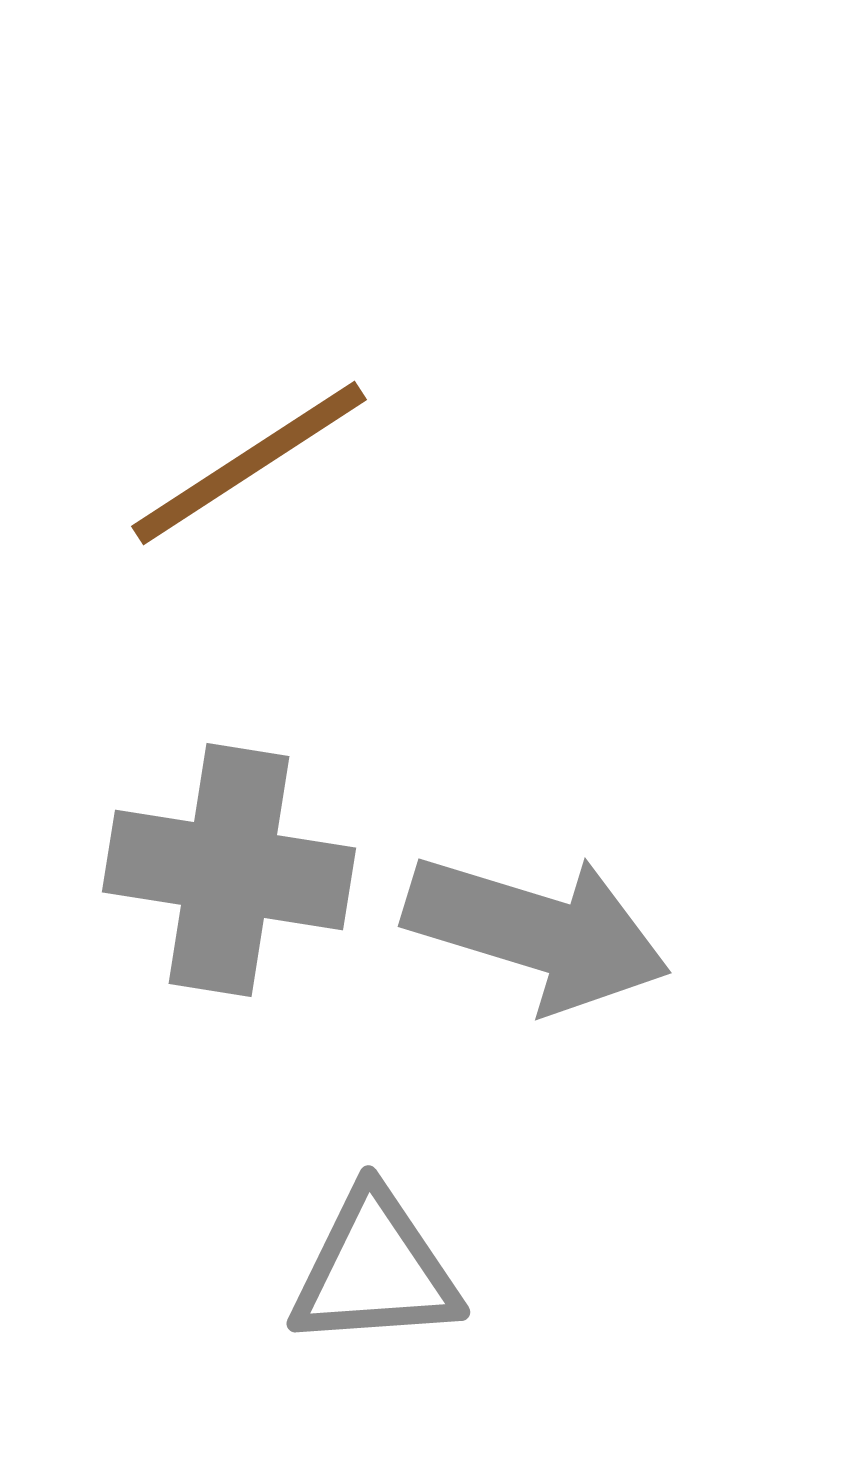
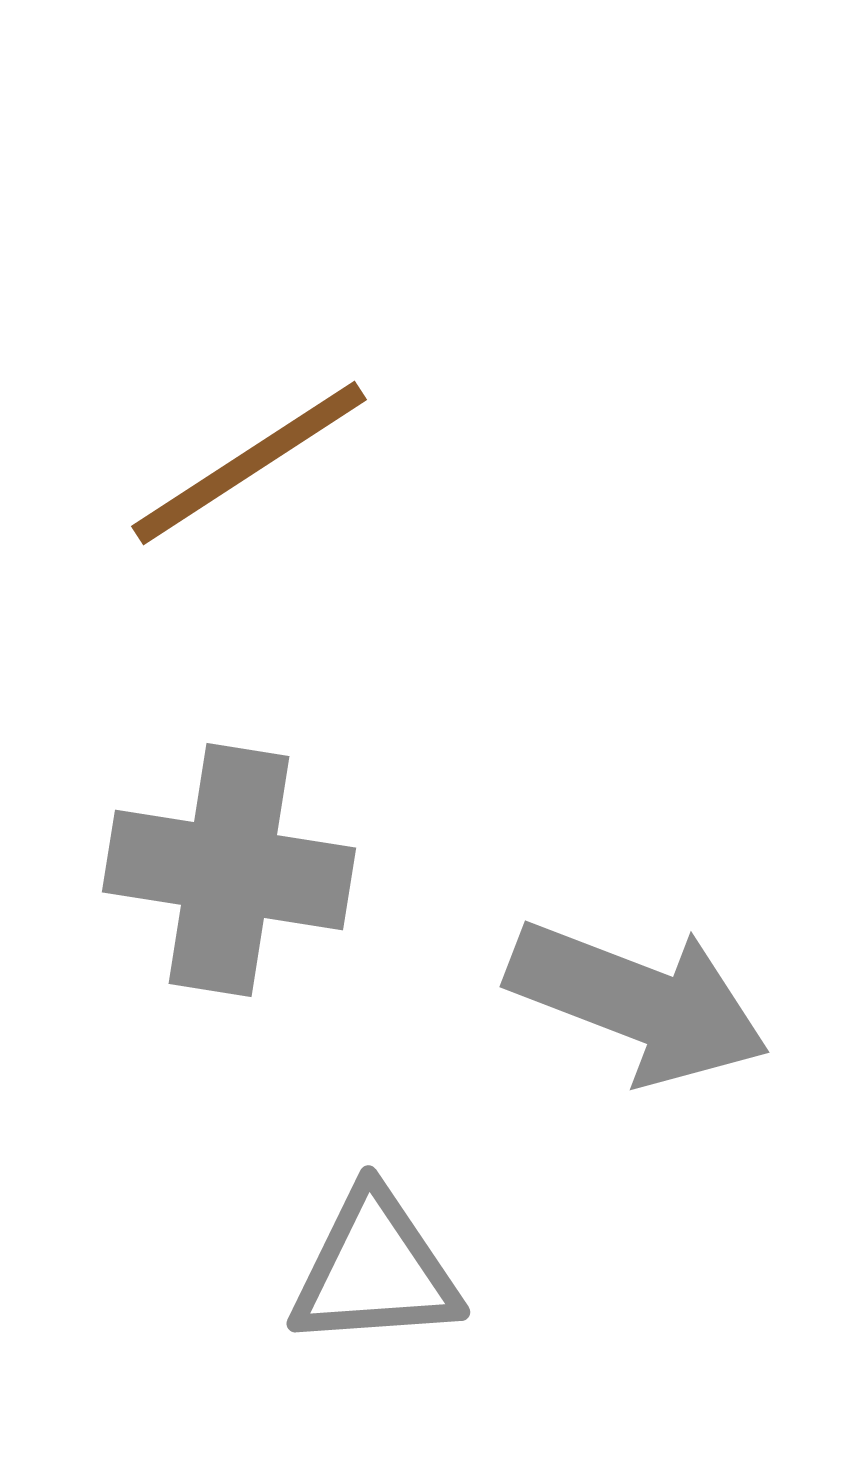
gray arrow: moved 101 px right, 70 px down; rotated 4 degrees clockwise
